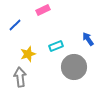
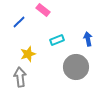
pink rectangle: rotated 64 degrees clockwise
blue line: moved 4 px right, 3 px up
blue arrow: rotated 24 degrees clockwise
cyan rectangle: moved 1 px right, 6 px up
gray circle: moved 2 px right
